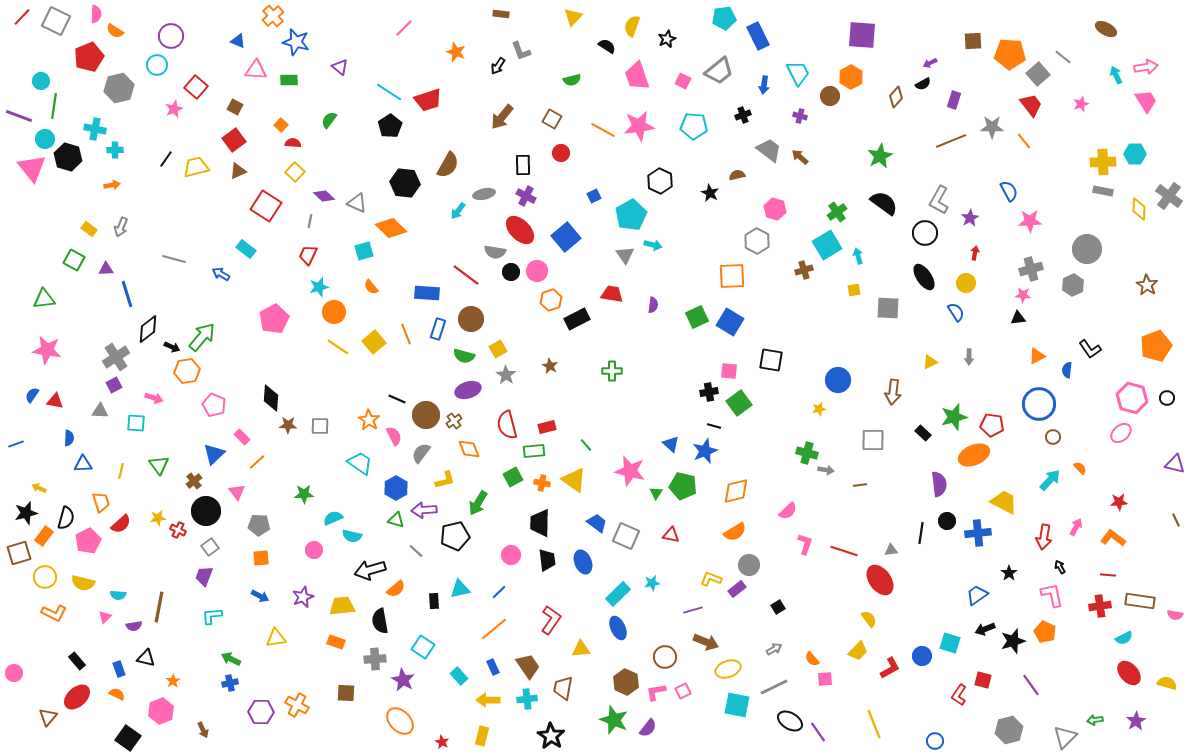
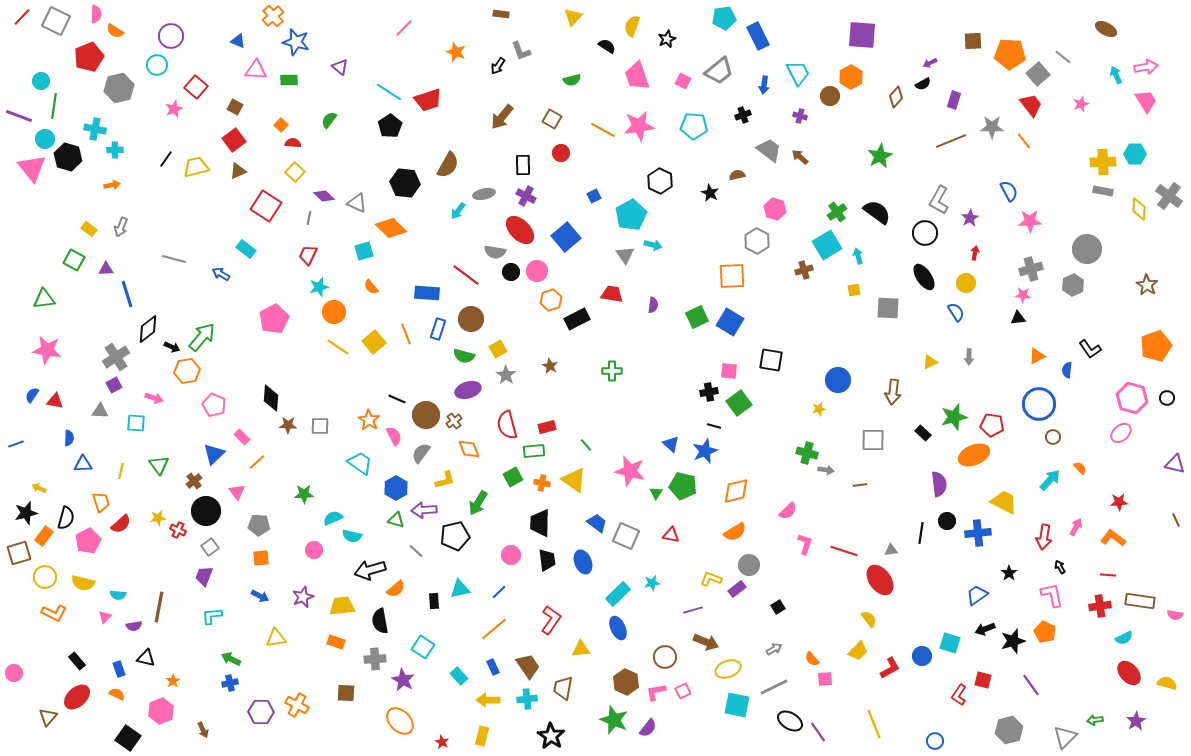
black semicircle at (884, 203): moved 7 px left, 9 px down
gray line at (310, 221): moved 1 px left, 3 px up
